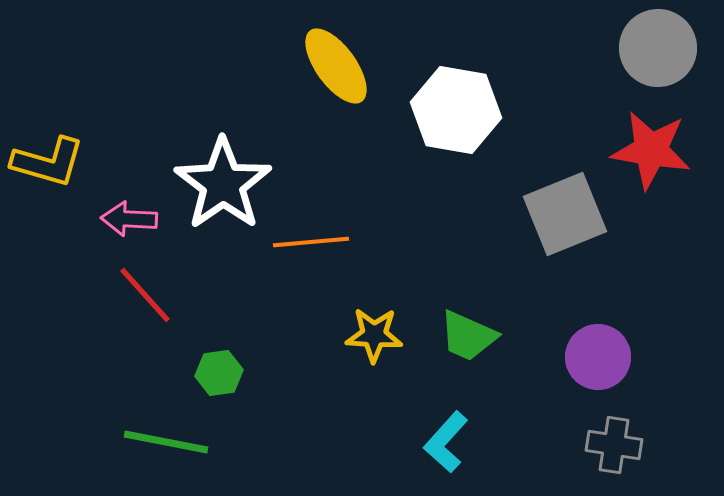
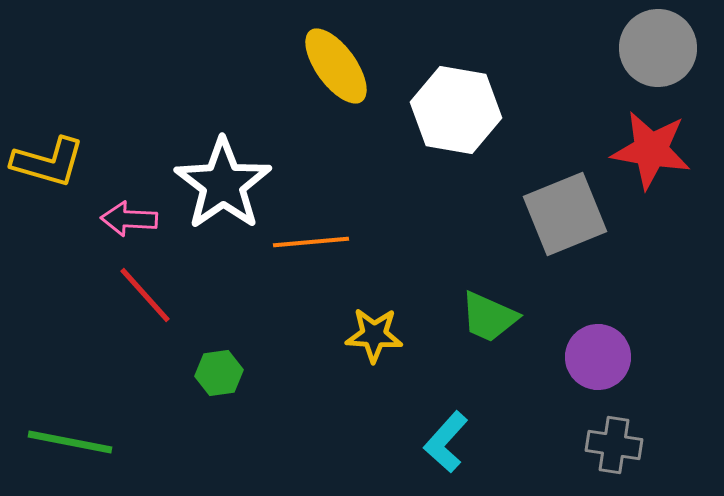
green trapezoid: moved 21 px right, 19 px up
green line: moved 96 px left
